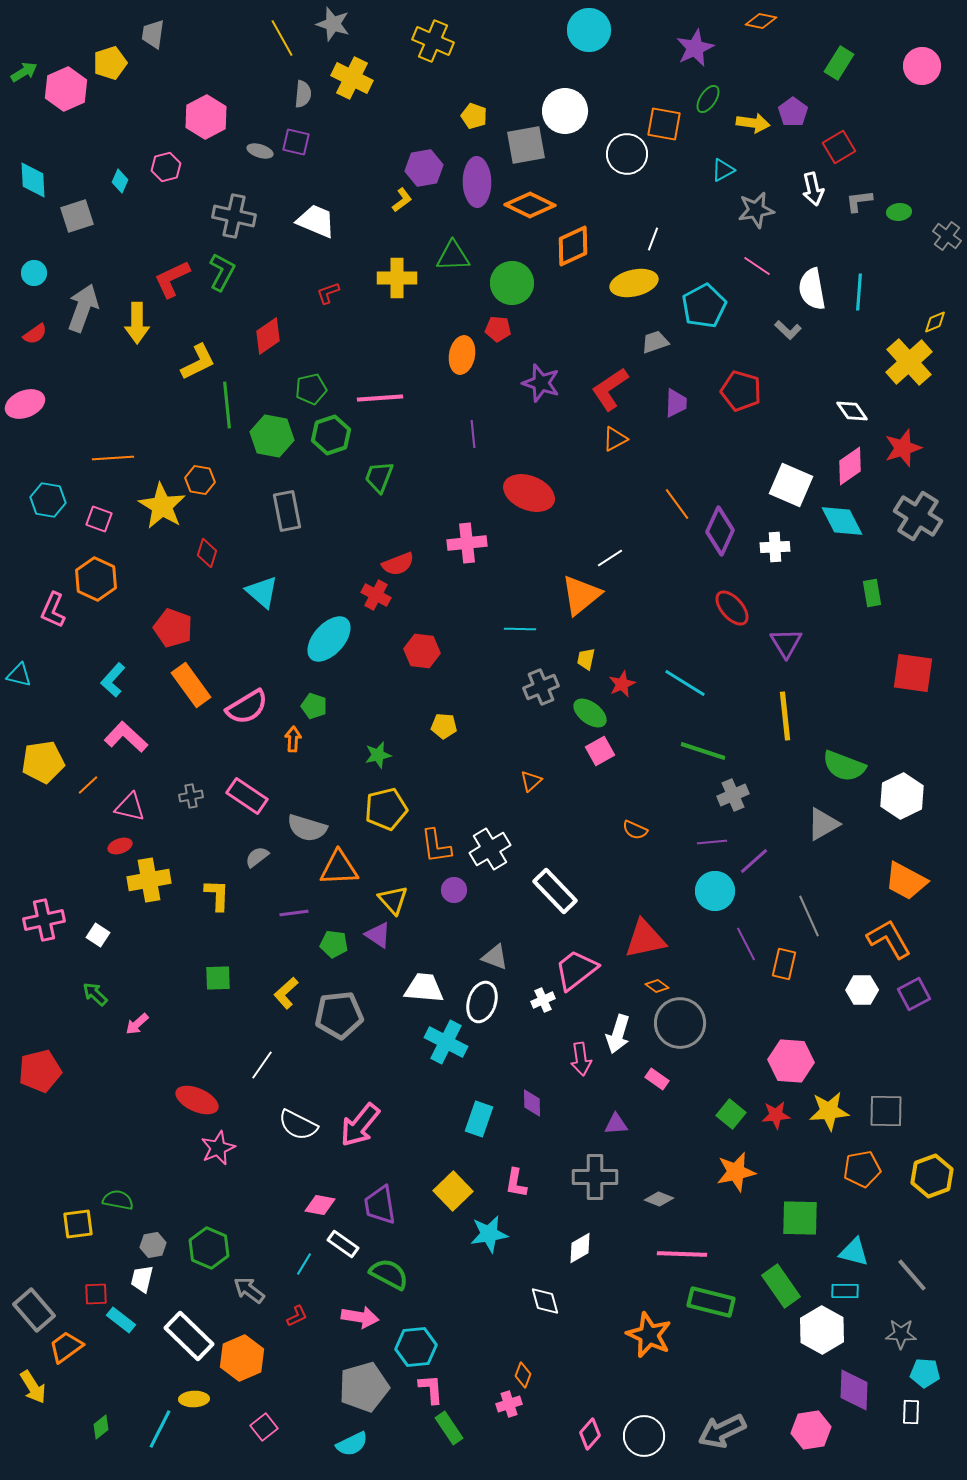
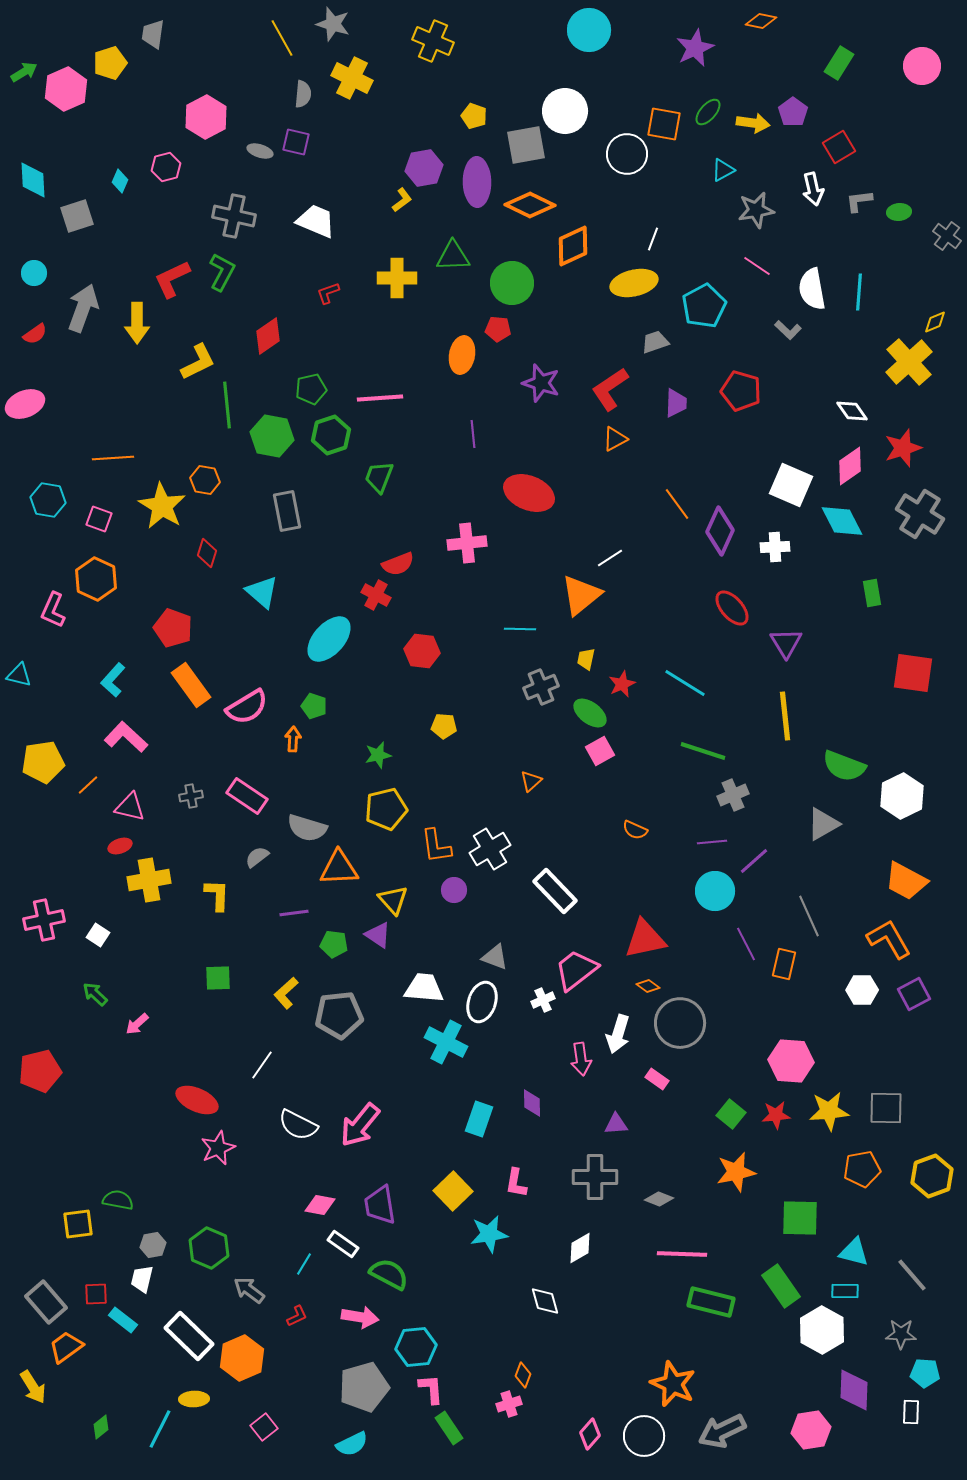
green ellipse at (708, 99): moved 13 px down; rotated 8 degrees clockwise
orange hexagon at (200, 480): moved 5 px right
gray cross at (918, 516): moved 2 px right, 2 px up
orange diamond at (657, 986): moved 9 px left
gray square at (886, 1111): moved 3 px up
gray rectangle at (34, 1310): moved 12 px right, 8 px up
cyan rectangle at (121, 1320): moved 2 px right
orange star at (649, 1335): moved 24 px right, 49 px down
